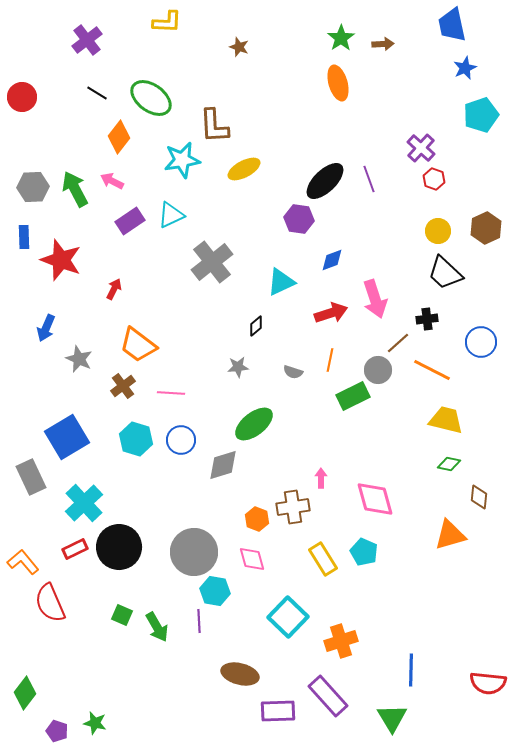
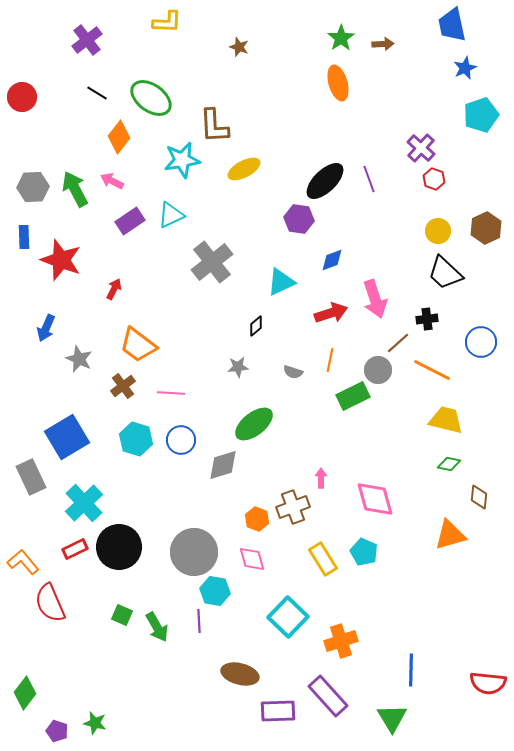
brown cross at (293, 507): rotated 12 degrees counterclockwise
